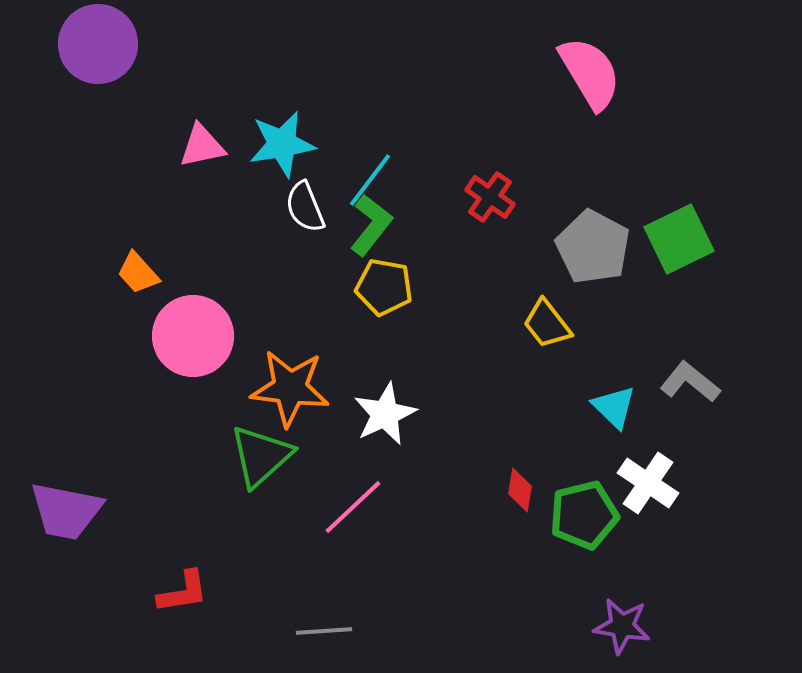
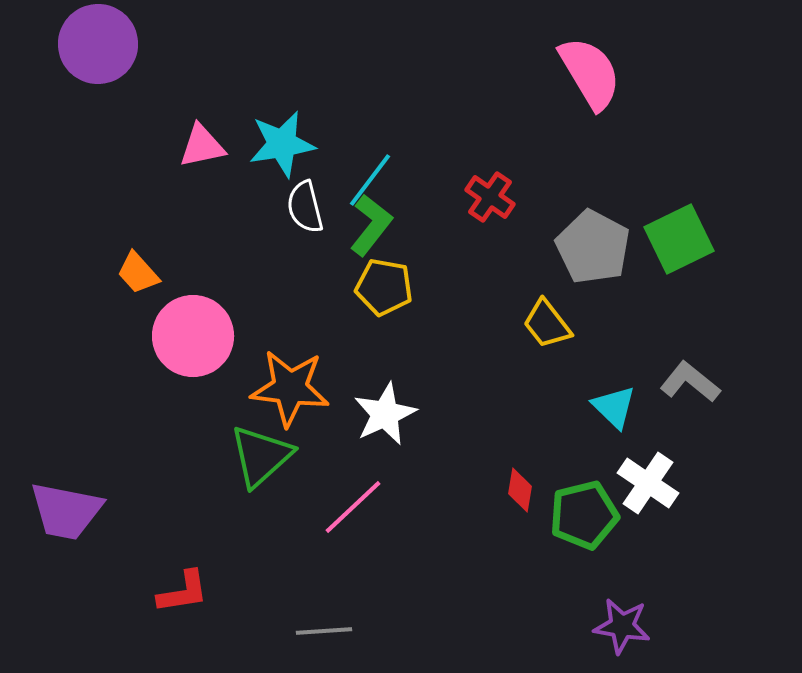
white semicircle: rotated 8 degrees clockwise
